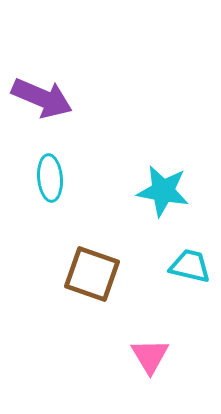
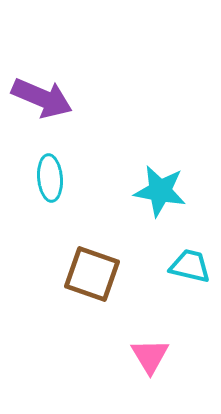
cyan star: moved 3 px left
